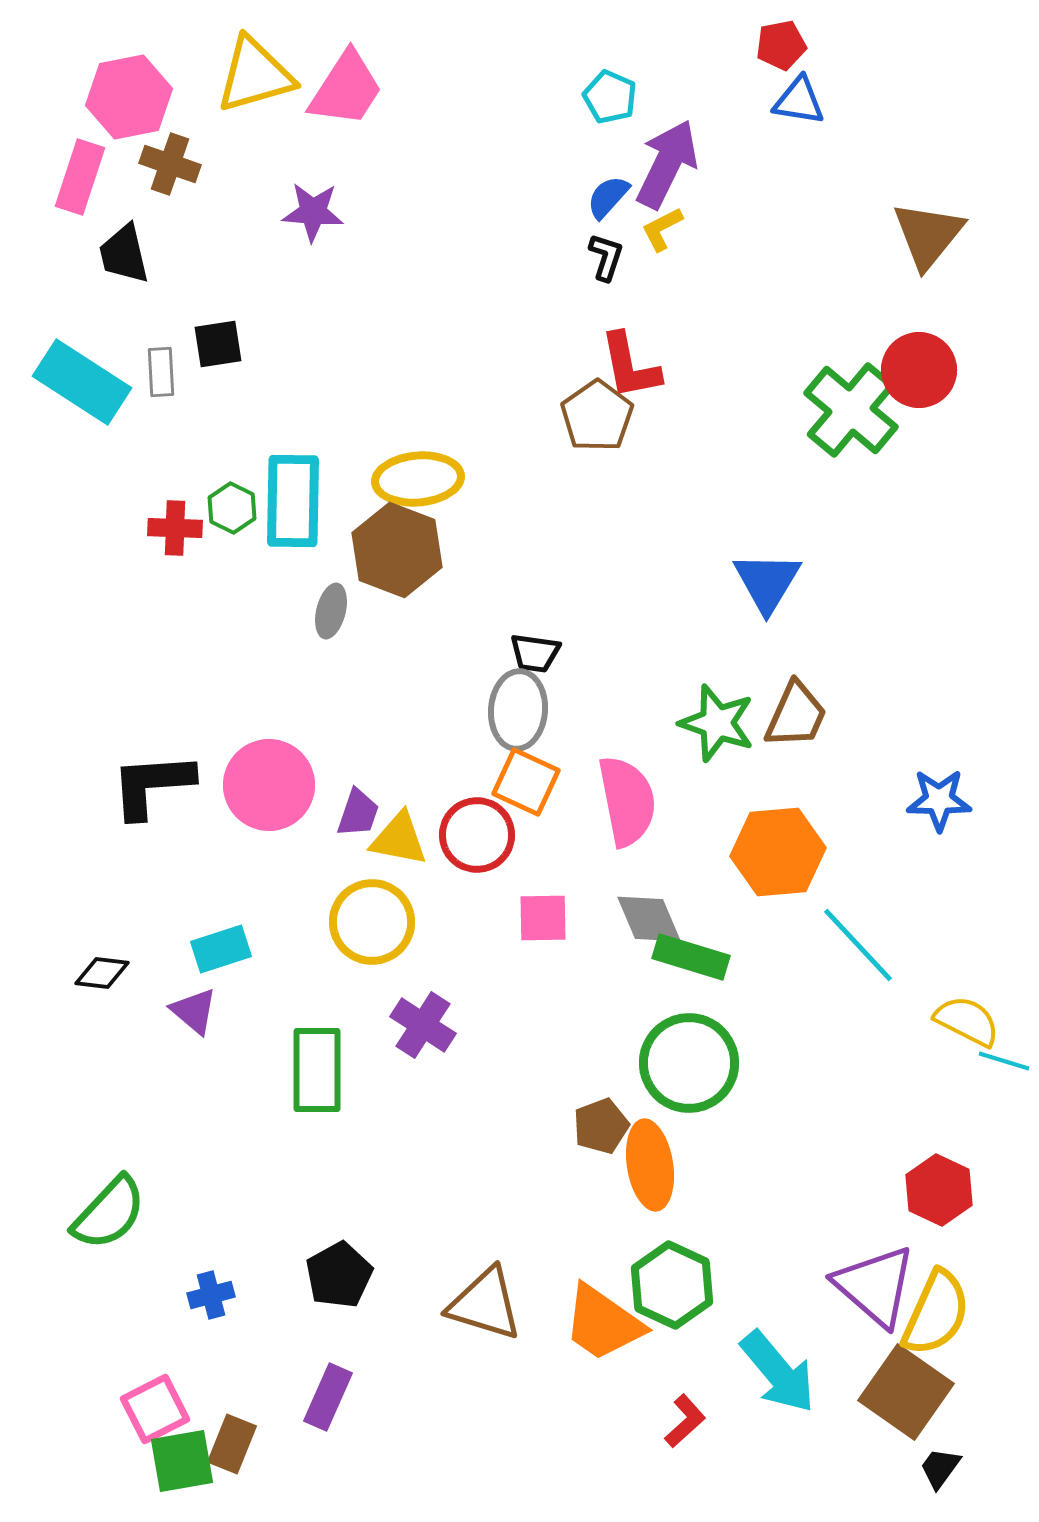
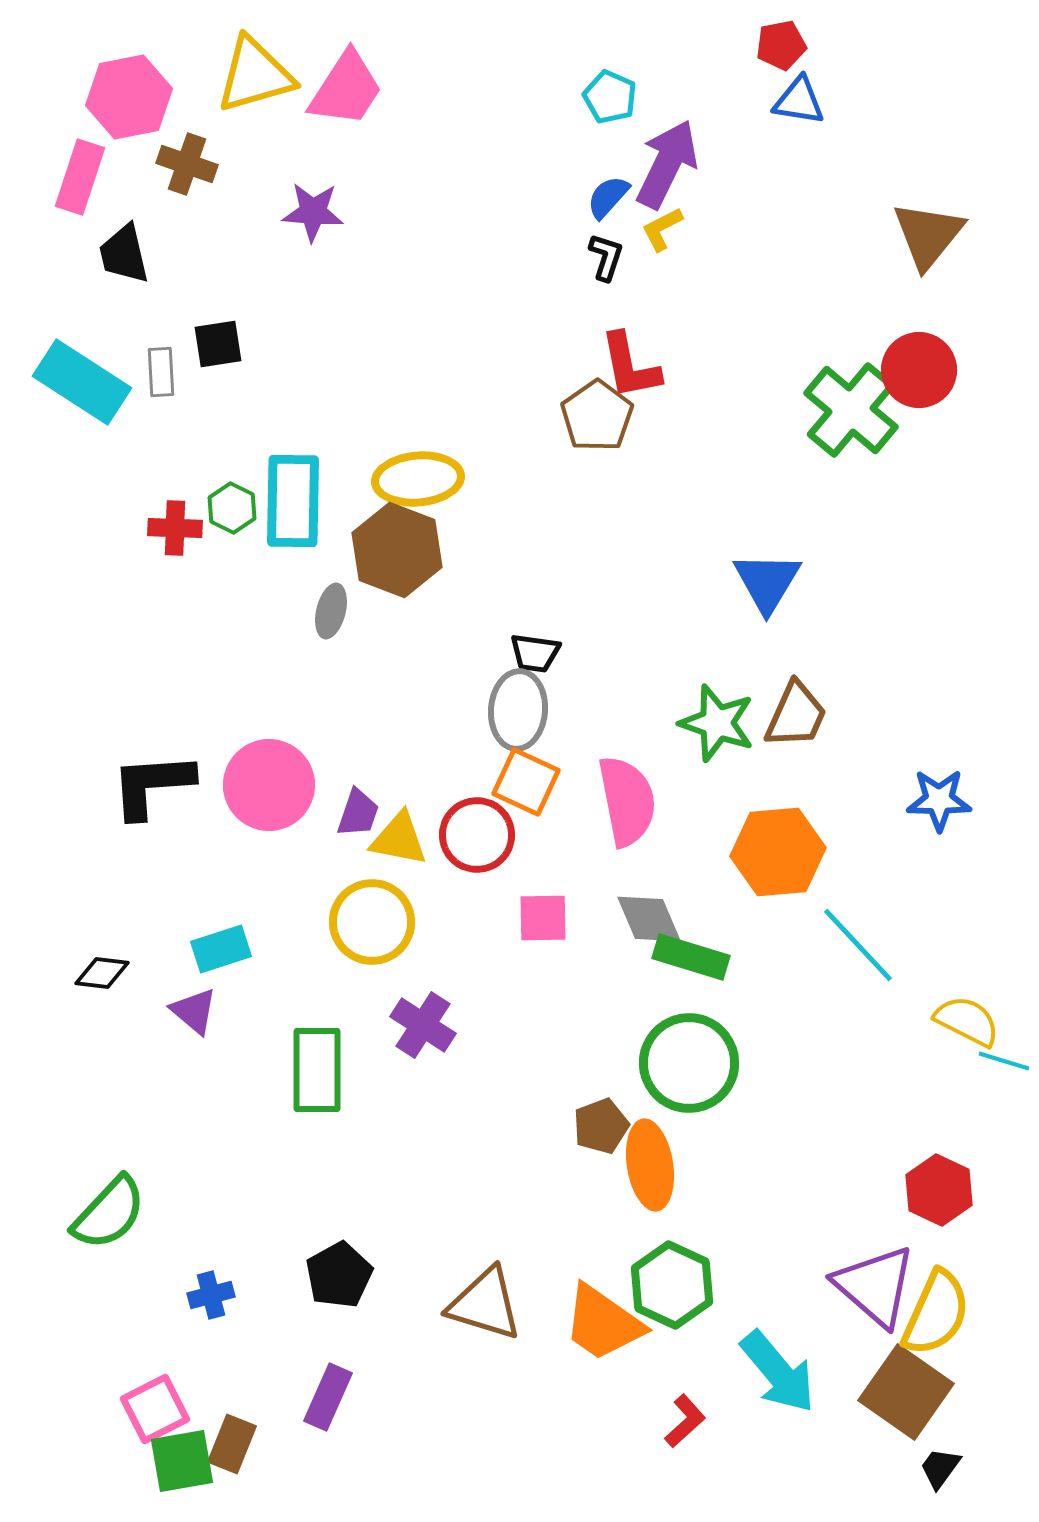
brown cross at (170, 164): moved 17 px right
